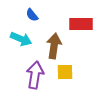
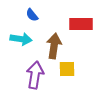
cyan arrow: rotated 15 degrees counterclockwise
yellow square: moved 2 px right, 3 px up
